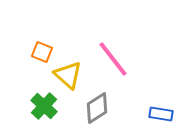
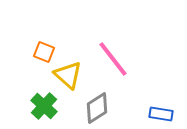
orange square: moved 2 px right
